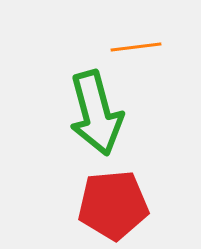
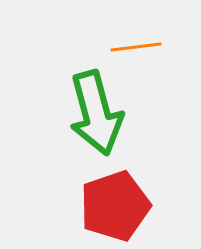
red pentagon: moved 2 px right, 1 px down; rotated 14 degrees counterclockwise
